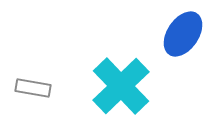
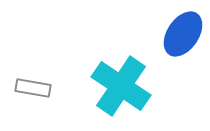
cyan cross: rotated 12 degrees counterclockwise
